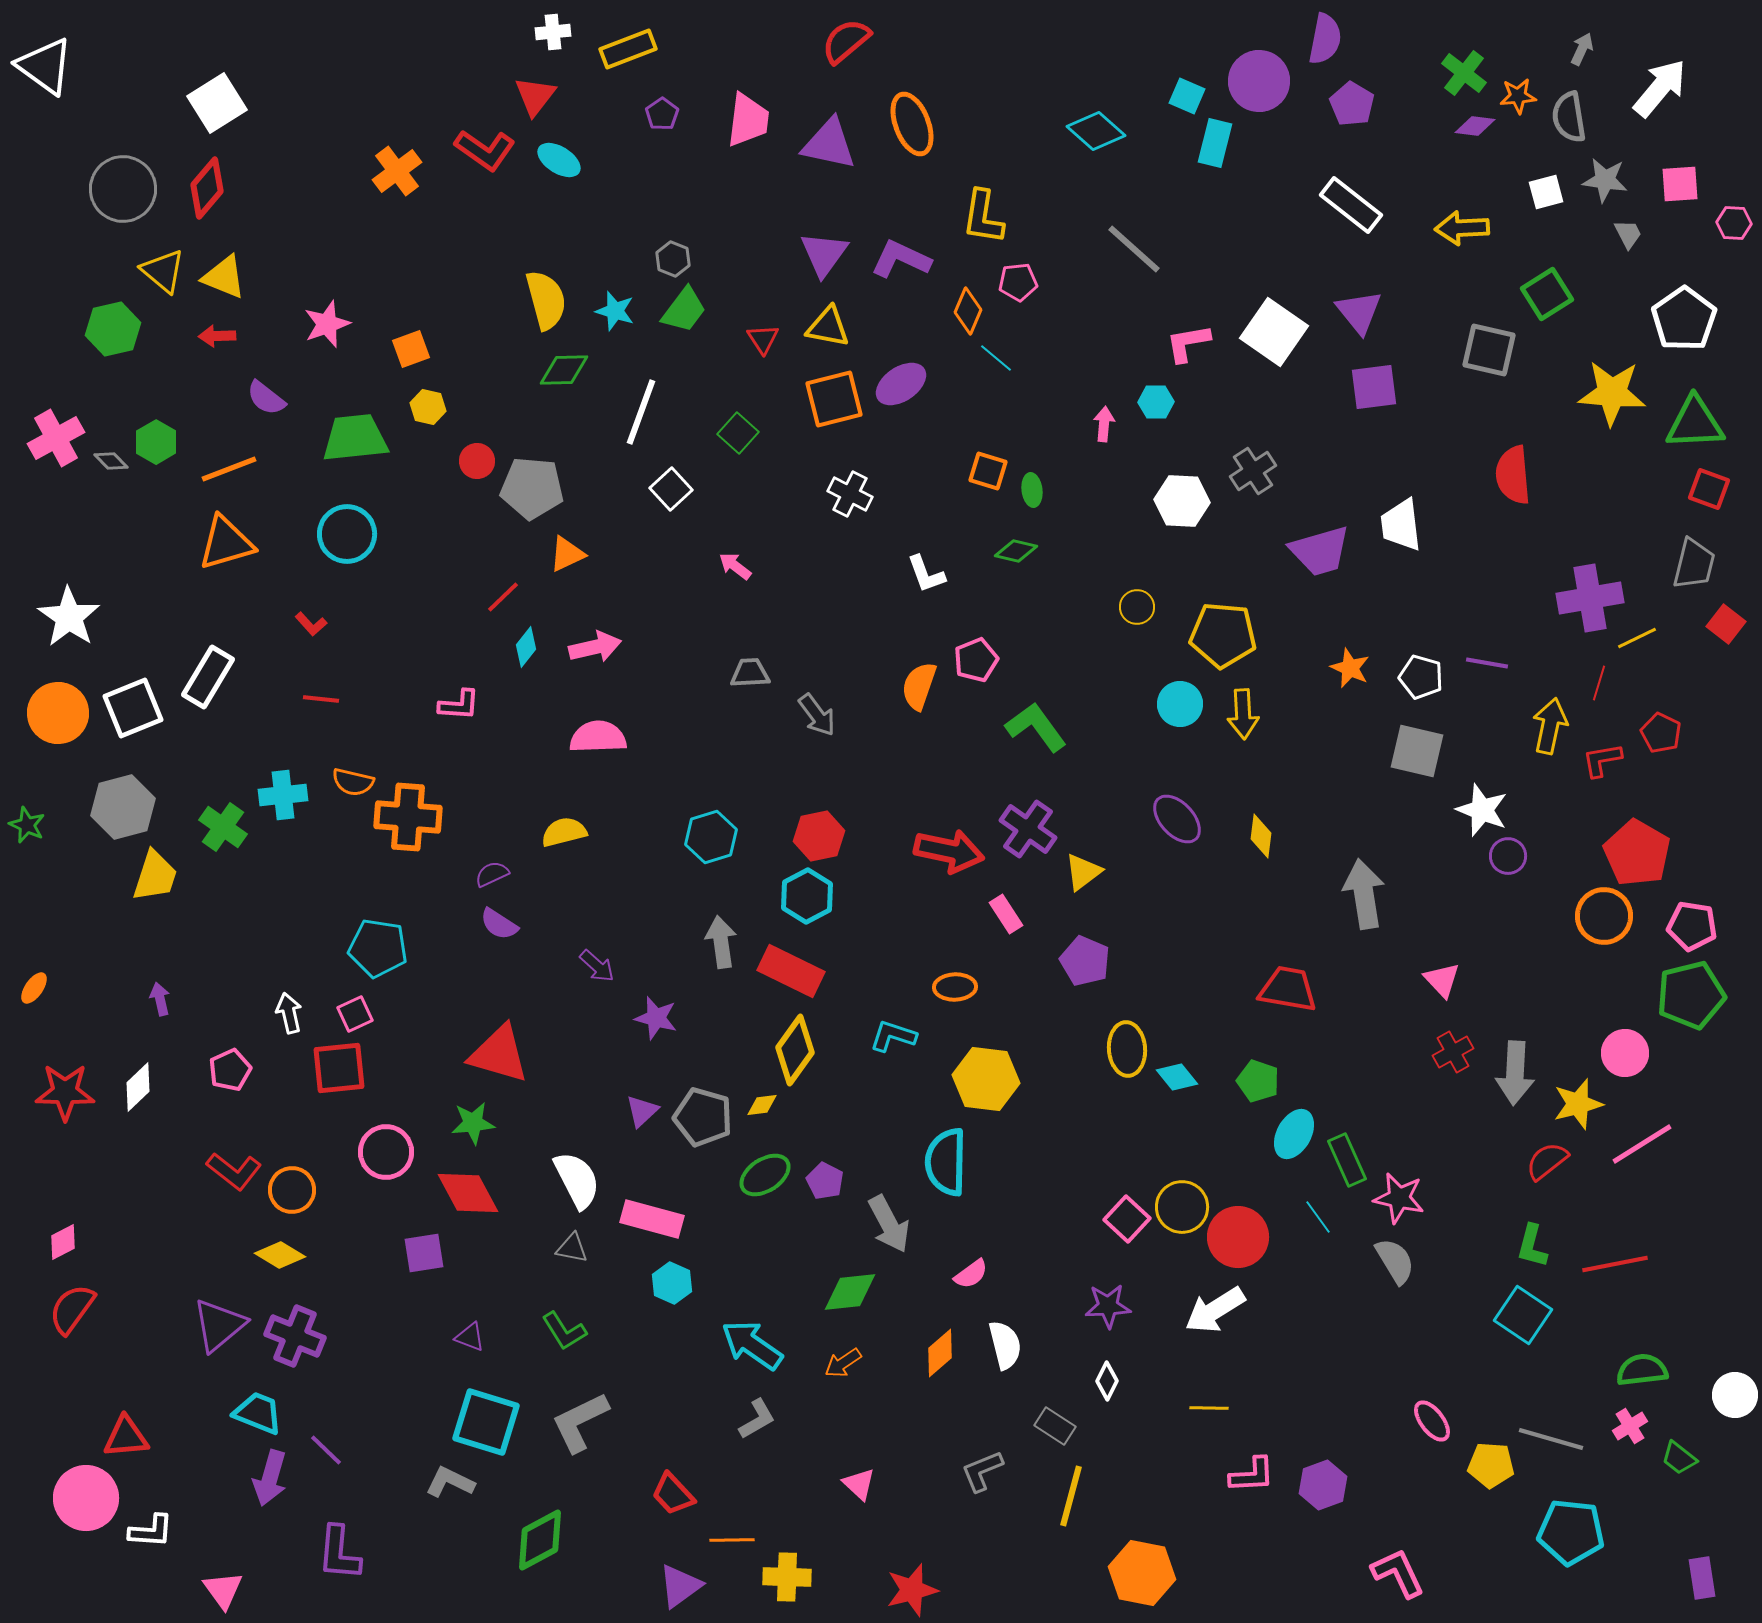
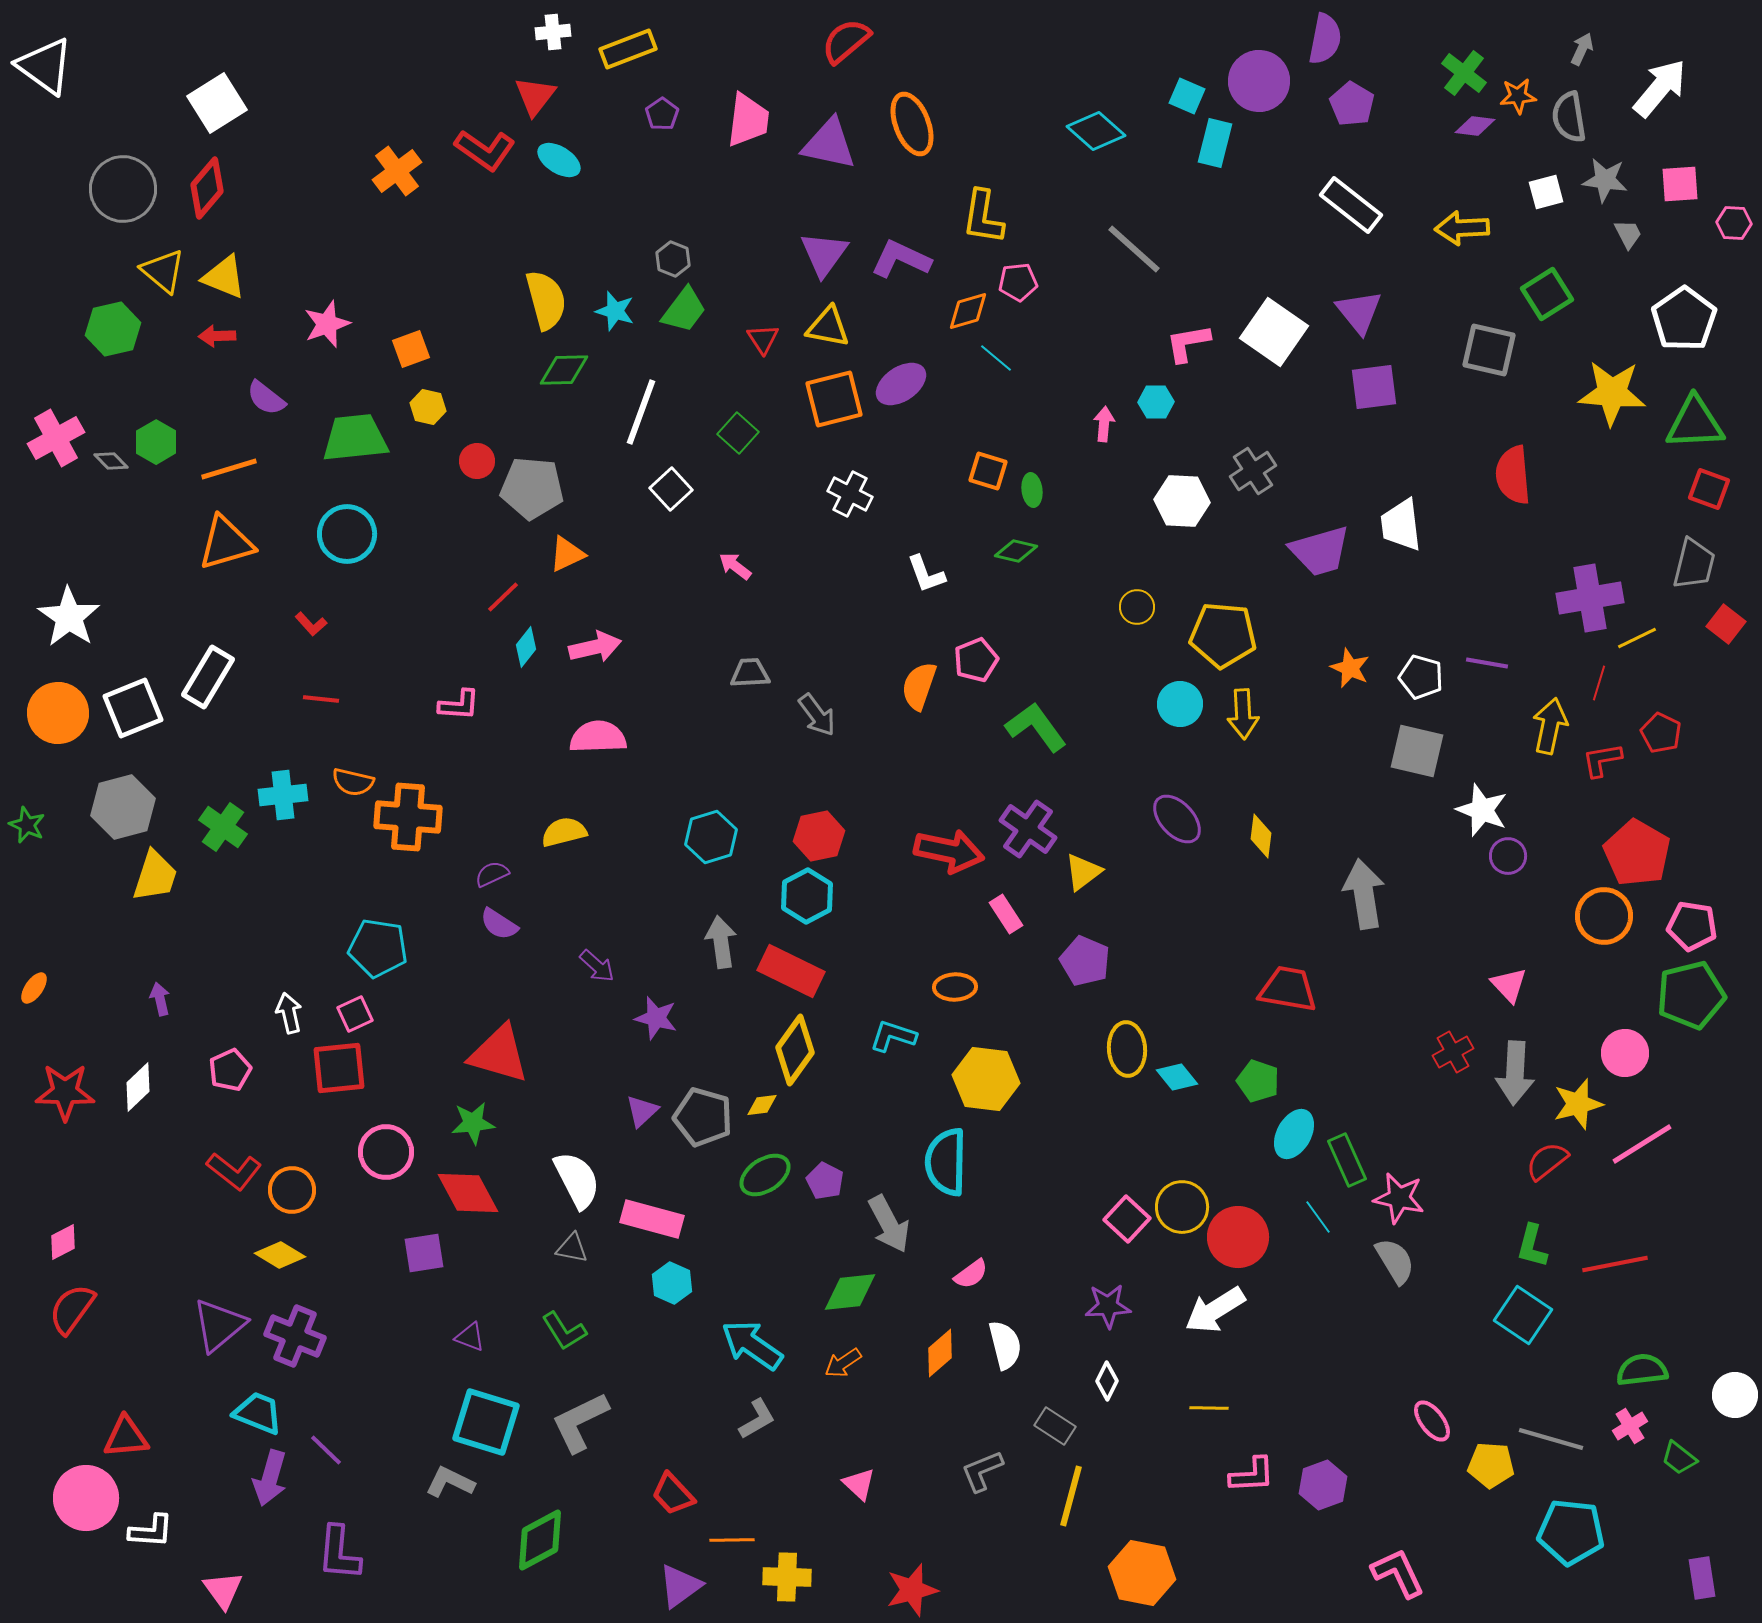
orange diamond at (968, 311): rotated 51 degrees clockwise
orange line at (229, 469): rotated 4 degrees clockwise
pink triangle at (1442, 980): moved 67 px right, 5 px down
